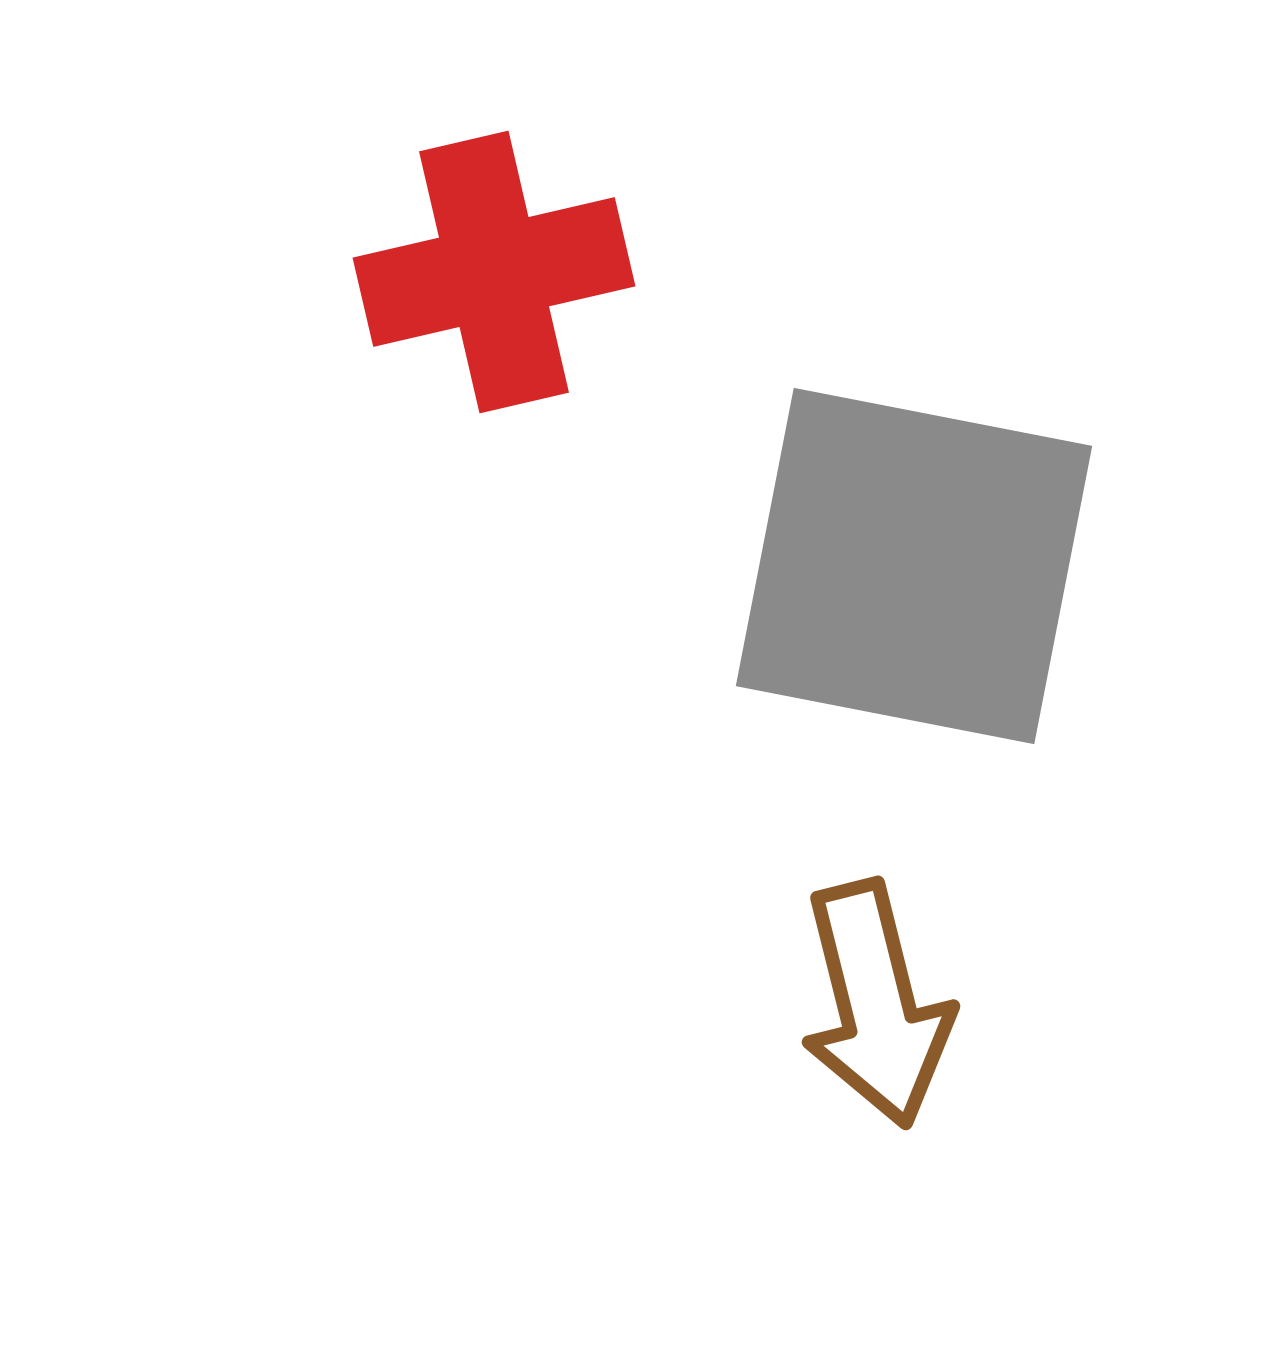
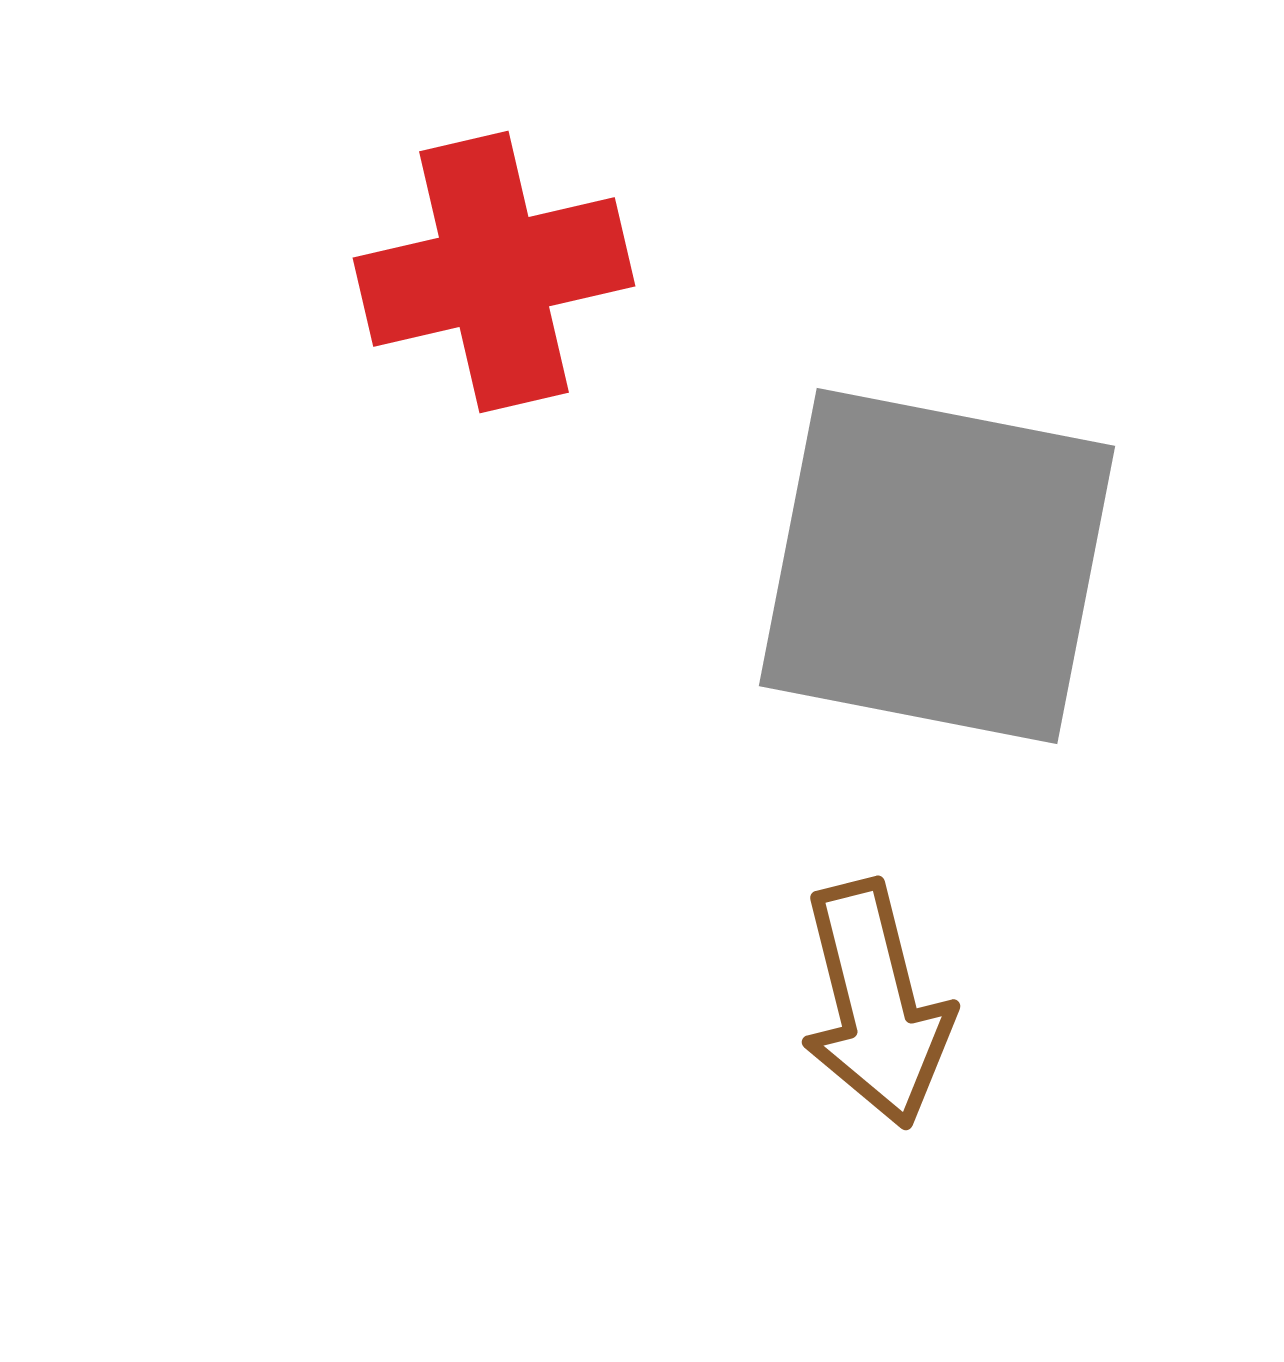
gray square: moved 23 px right
